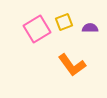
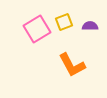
purple semicircle: moved 2 px up
orange L-shape: rotated 8 degrees clockwise
